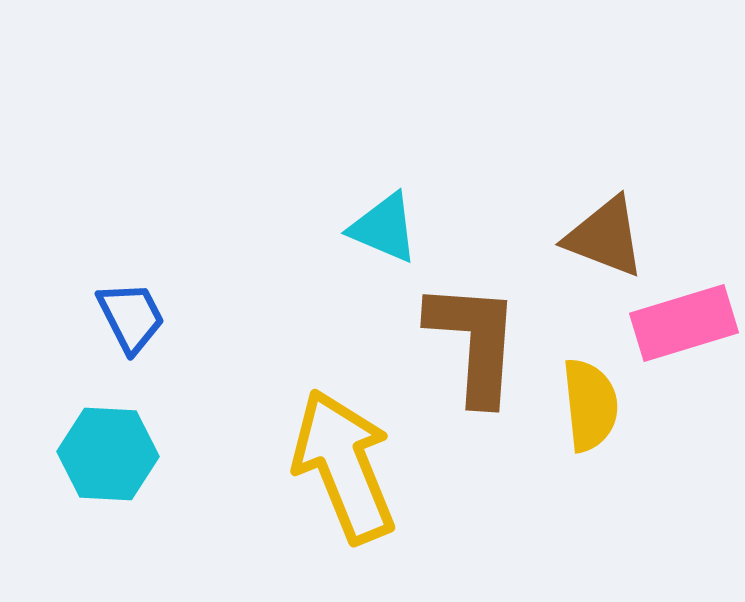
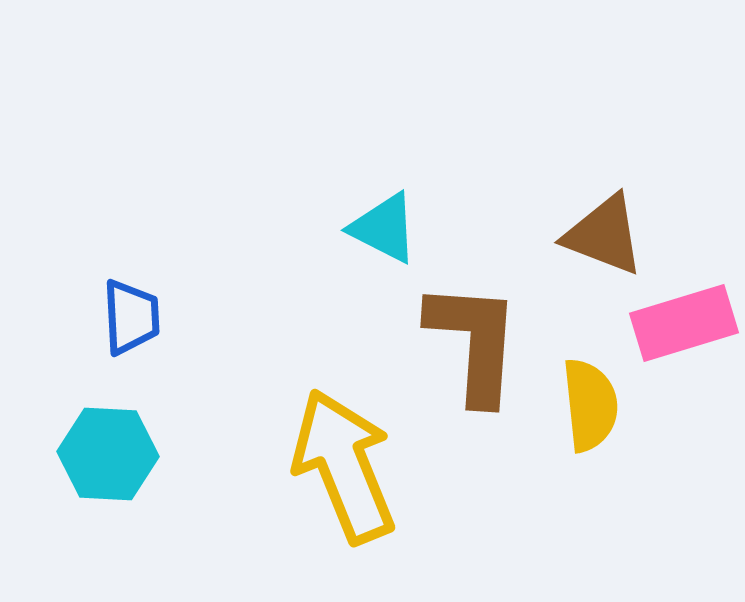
cyan triangle: rotated 4 degrees clockwise
brown triangle: moved 1 px left, 2 px up
blue trapezoid: rotated 24 degrees clockwise
